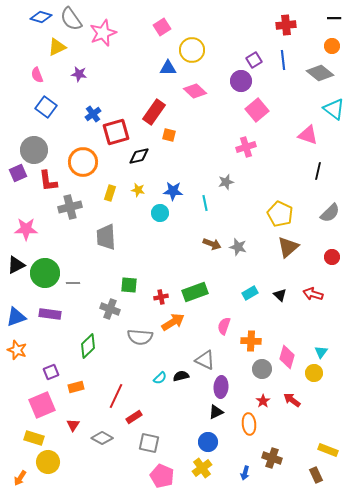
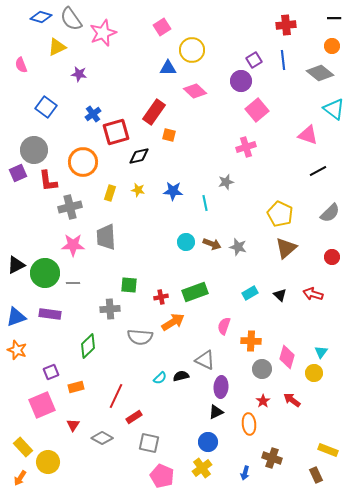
pink semicircle at (37, 75): moved 16 px left, 10 px up
black line at (318, 171): rotated 48 degrees clockwise
cyan circle at (160, 213): moved 26 px right, 29 px down
pink star at (26, 229): moved 47 px right, 16 px down
brown triangle at (288, 247): moved 2 px left, 1 px down
gray cross at (110, 309): rotated 24 degrees counterclockwise
yellow rectangle at (34, 438): moved 11 px left, 9 px down; rotated 30 degrees clockwise
